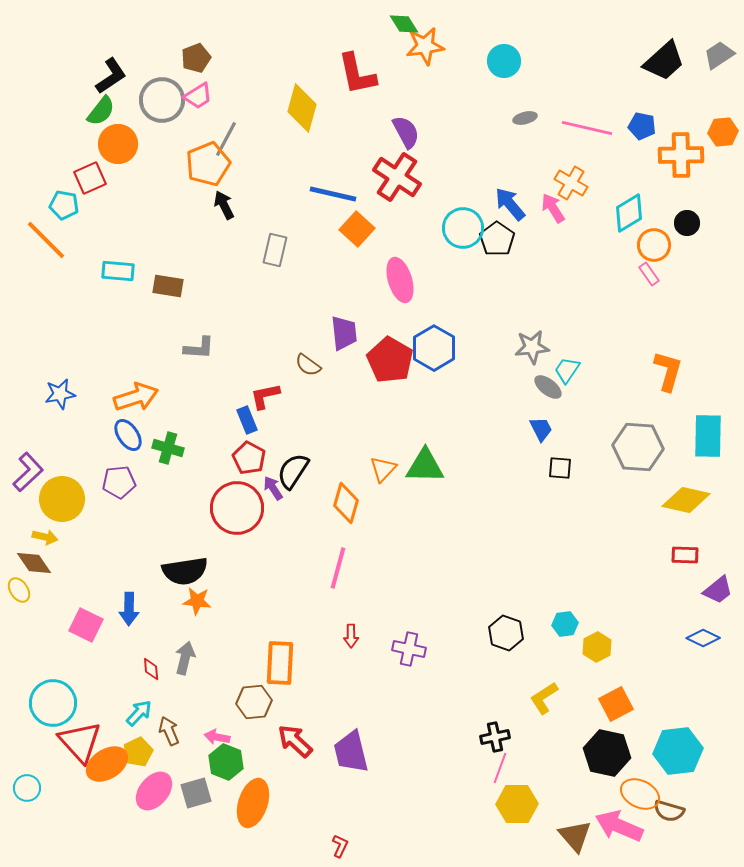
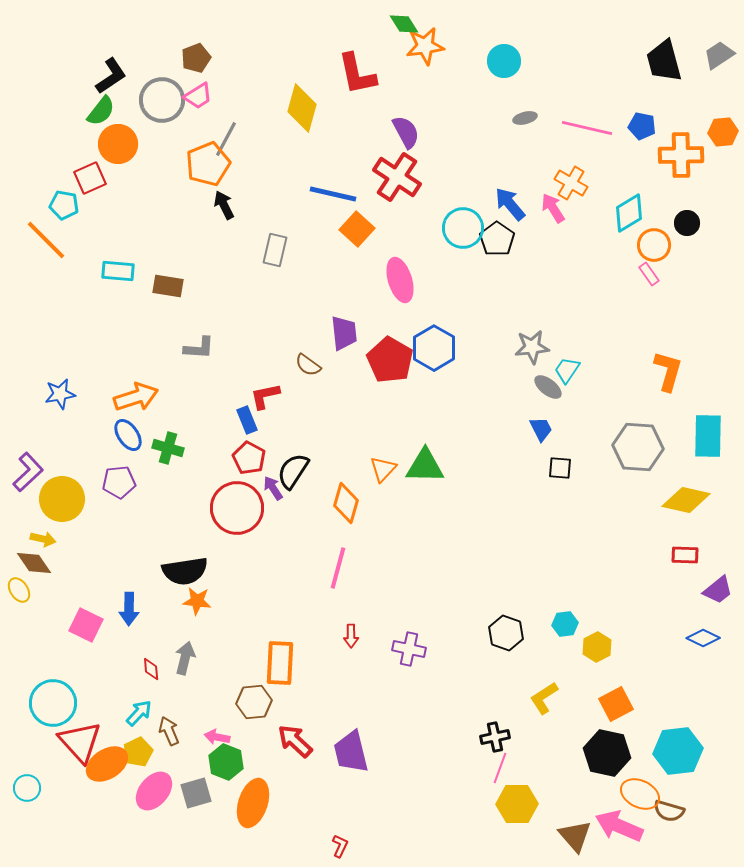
black trapezoid at (664, 61): rotated 117 degrees clockwise
yellow arrow at (45, 537): moved 2 px left, 2 px down
